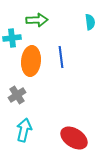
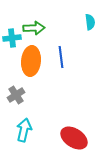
green arrow: moved 3 px left, 8 px down
gray cross: moved 1 px left
